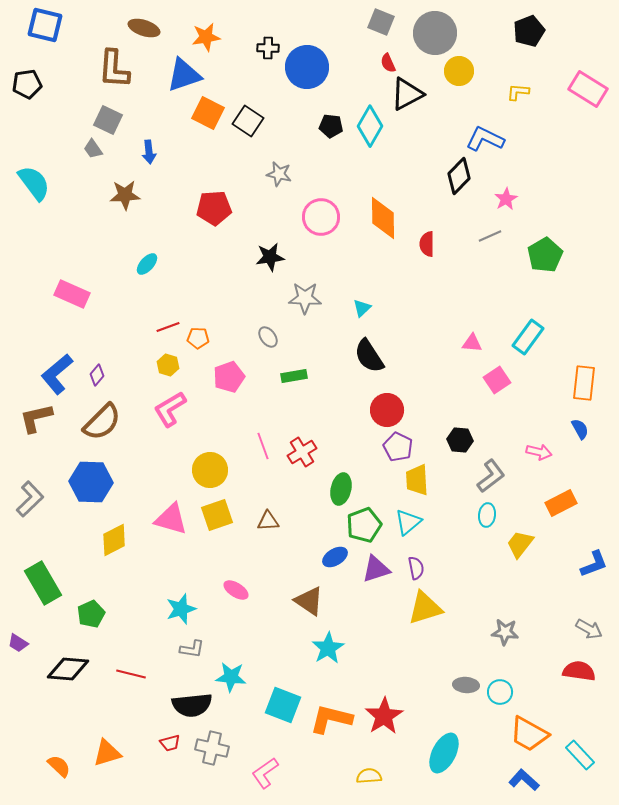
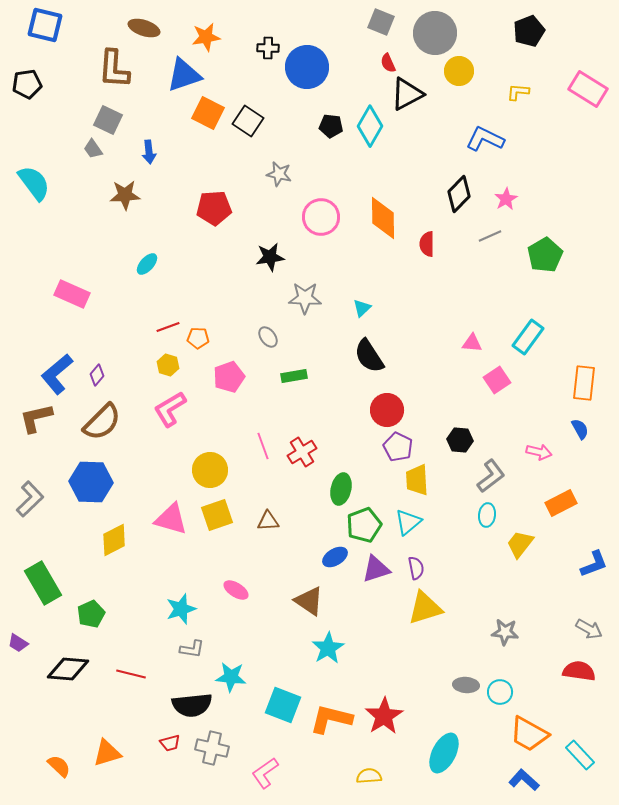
black diamond at (459, 176): moved 18 px down
